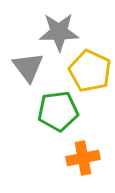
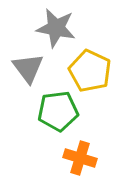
gray star: moved 3 px left, 4 px up; rotated 12 degrees clockwise
gray triangle: moved 1 px down
orange cross: moved 3 px left; rotated 28 degrees clockwise
